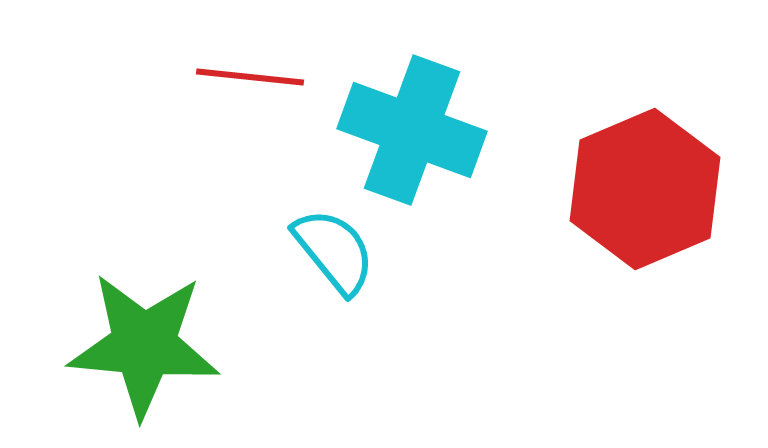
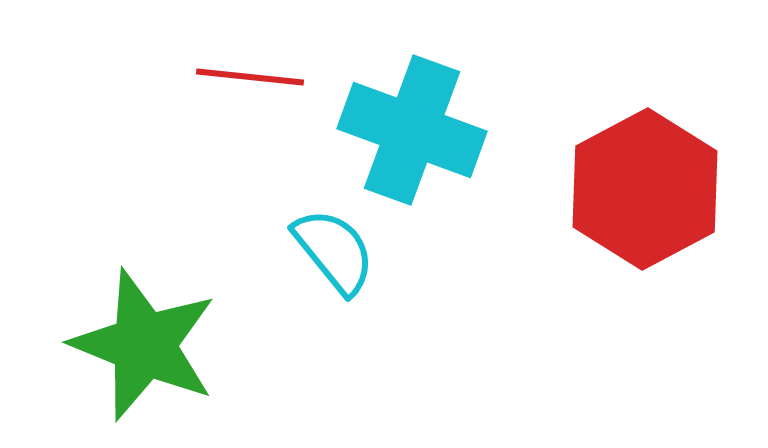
red hexagon: rotated 5 degrees counterclockwise
green star: rotated 17 degrees clockwise
